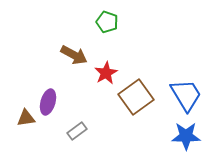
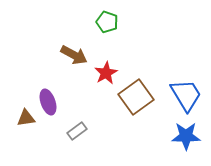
purple ellipse: rotated 35 degrees counterclockwise
